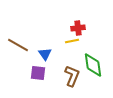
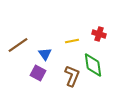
red cross: moved 21 px right, 6 px down; rotated 24 degrees clockwise
brown line: rotated 65 degrees counterclockwise
purple square: rotated 21 degrees clockwise
